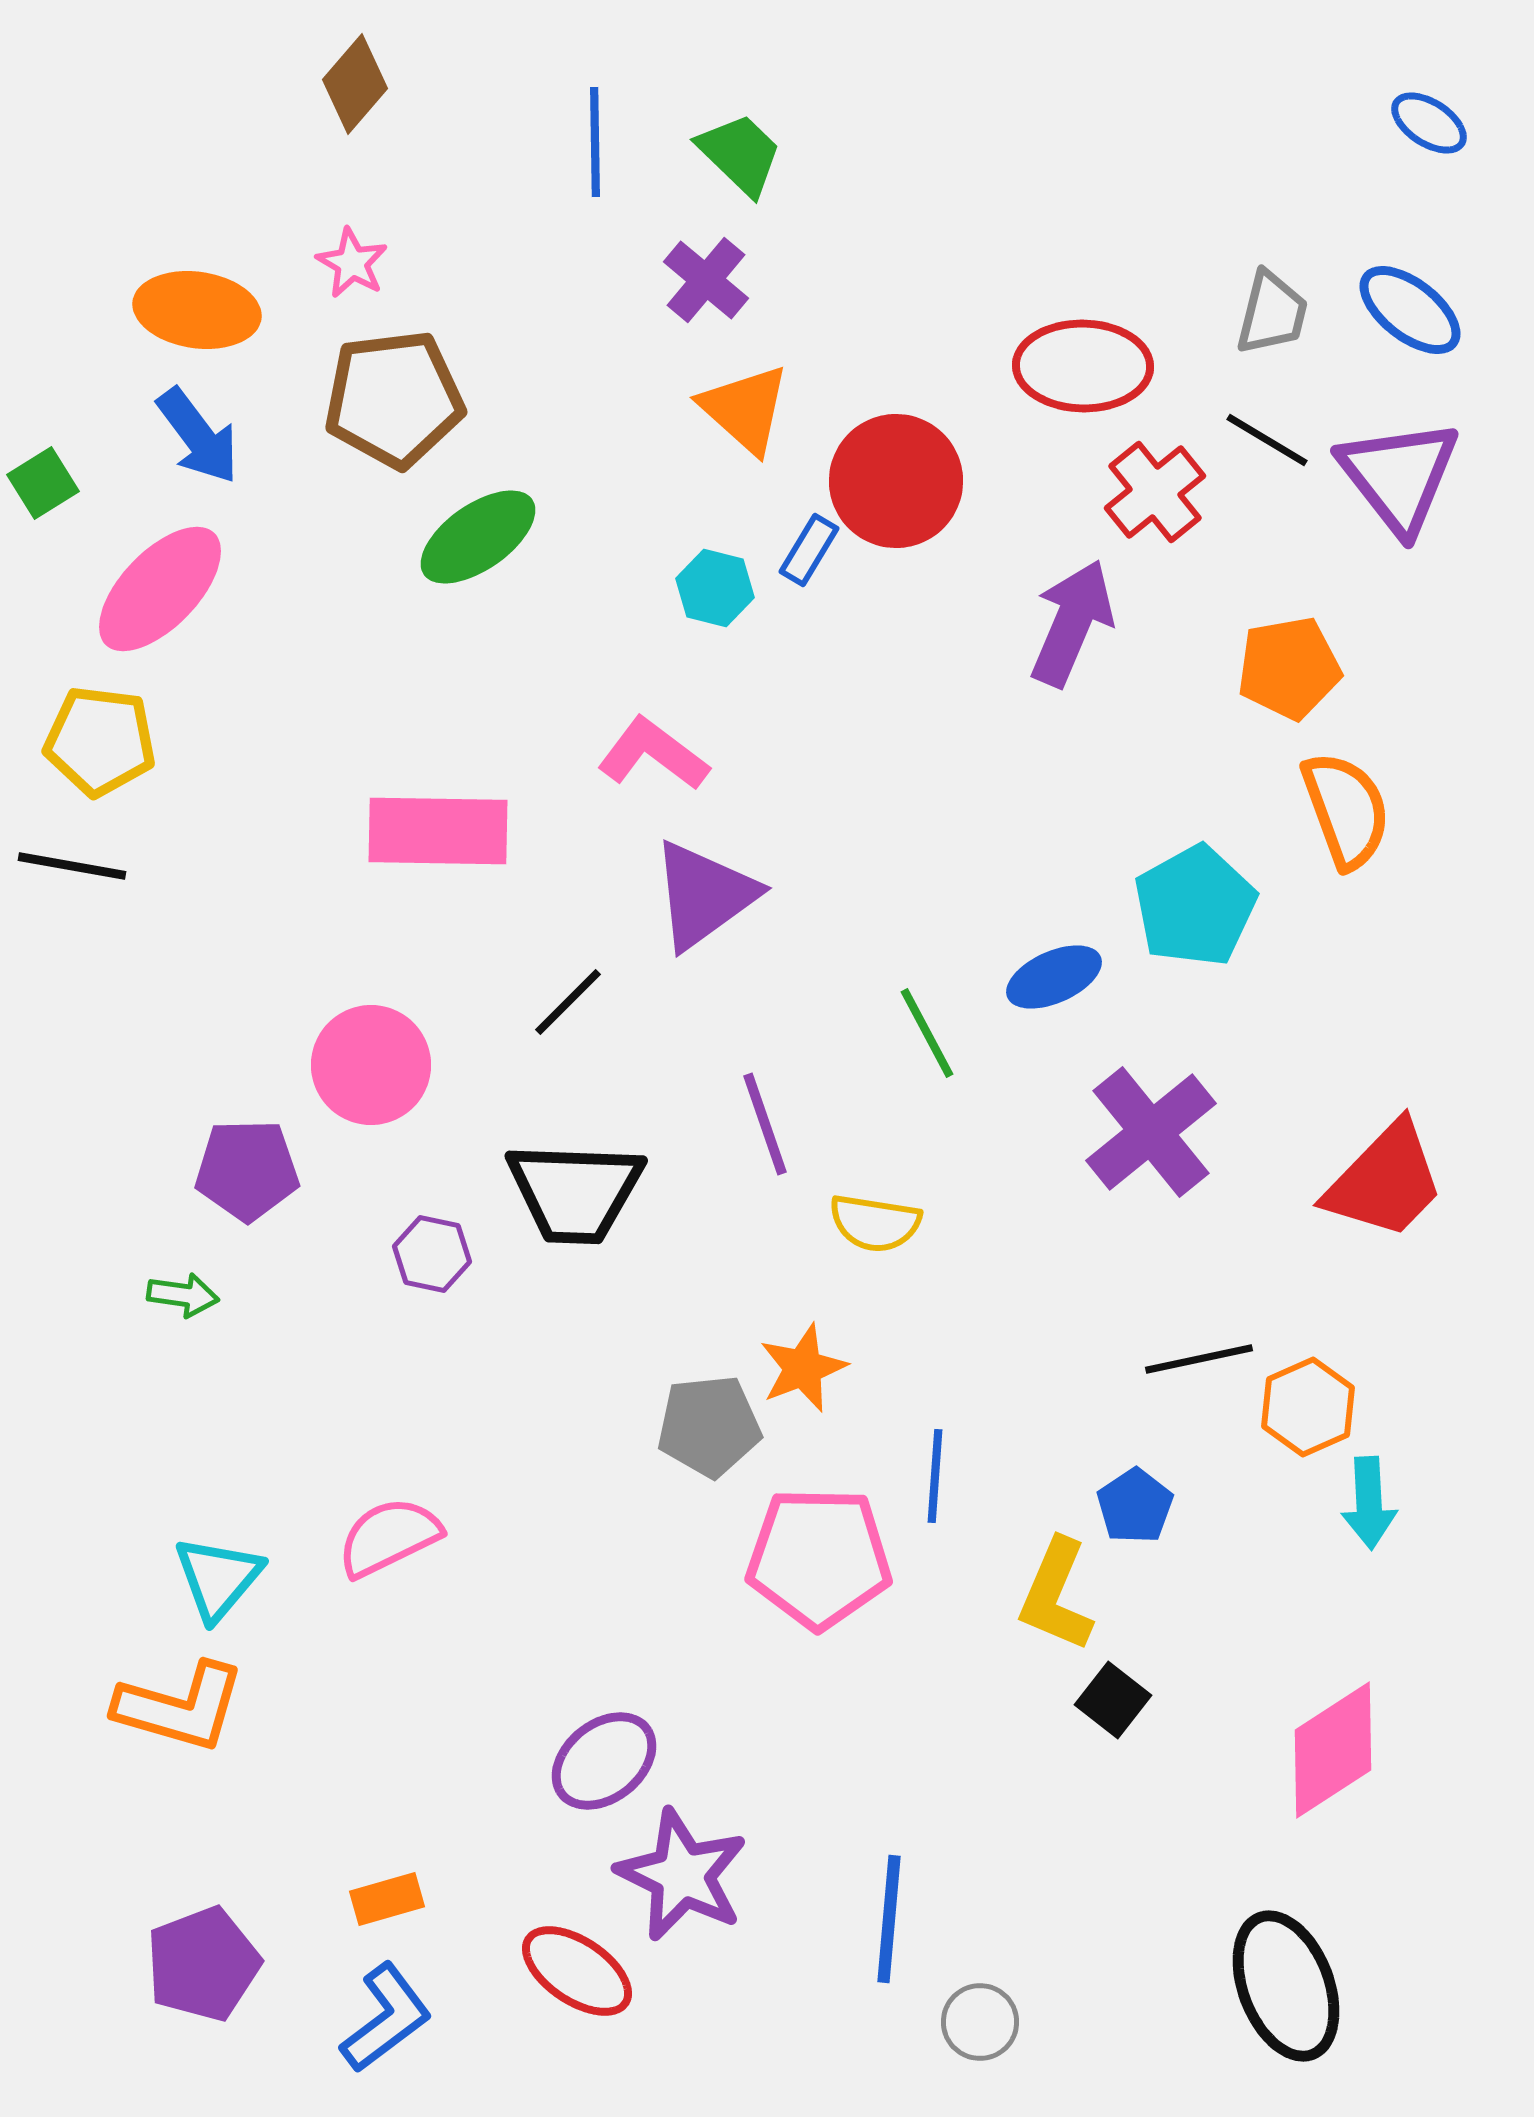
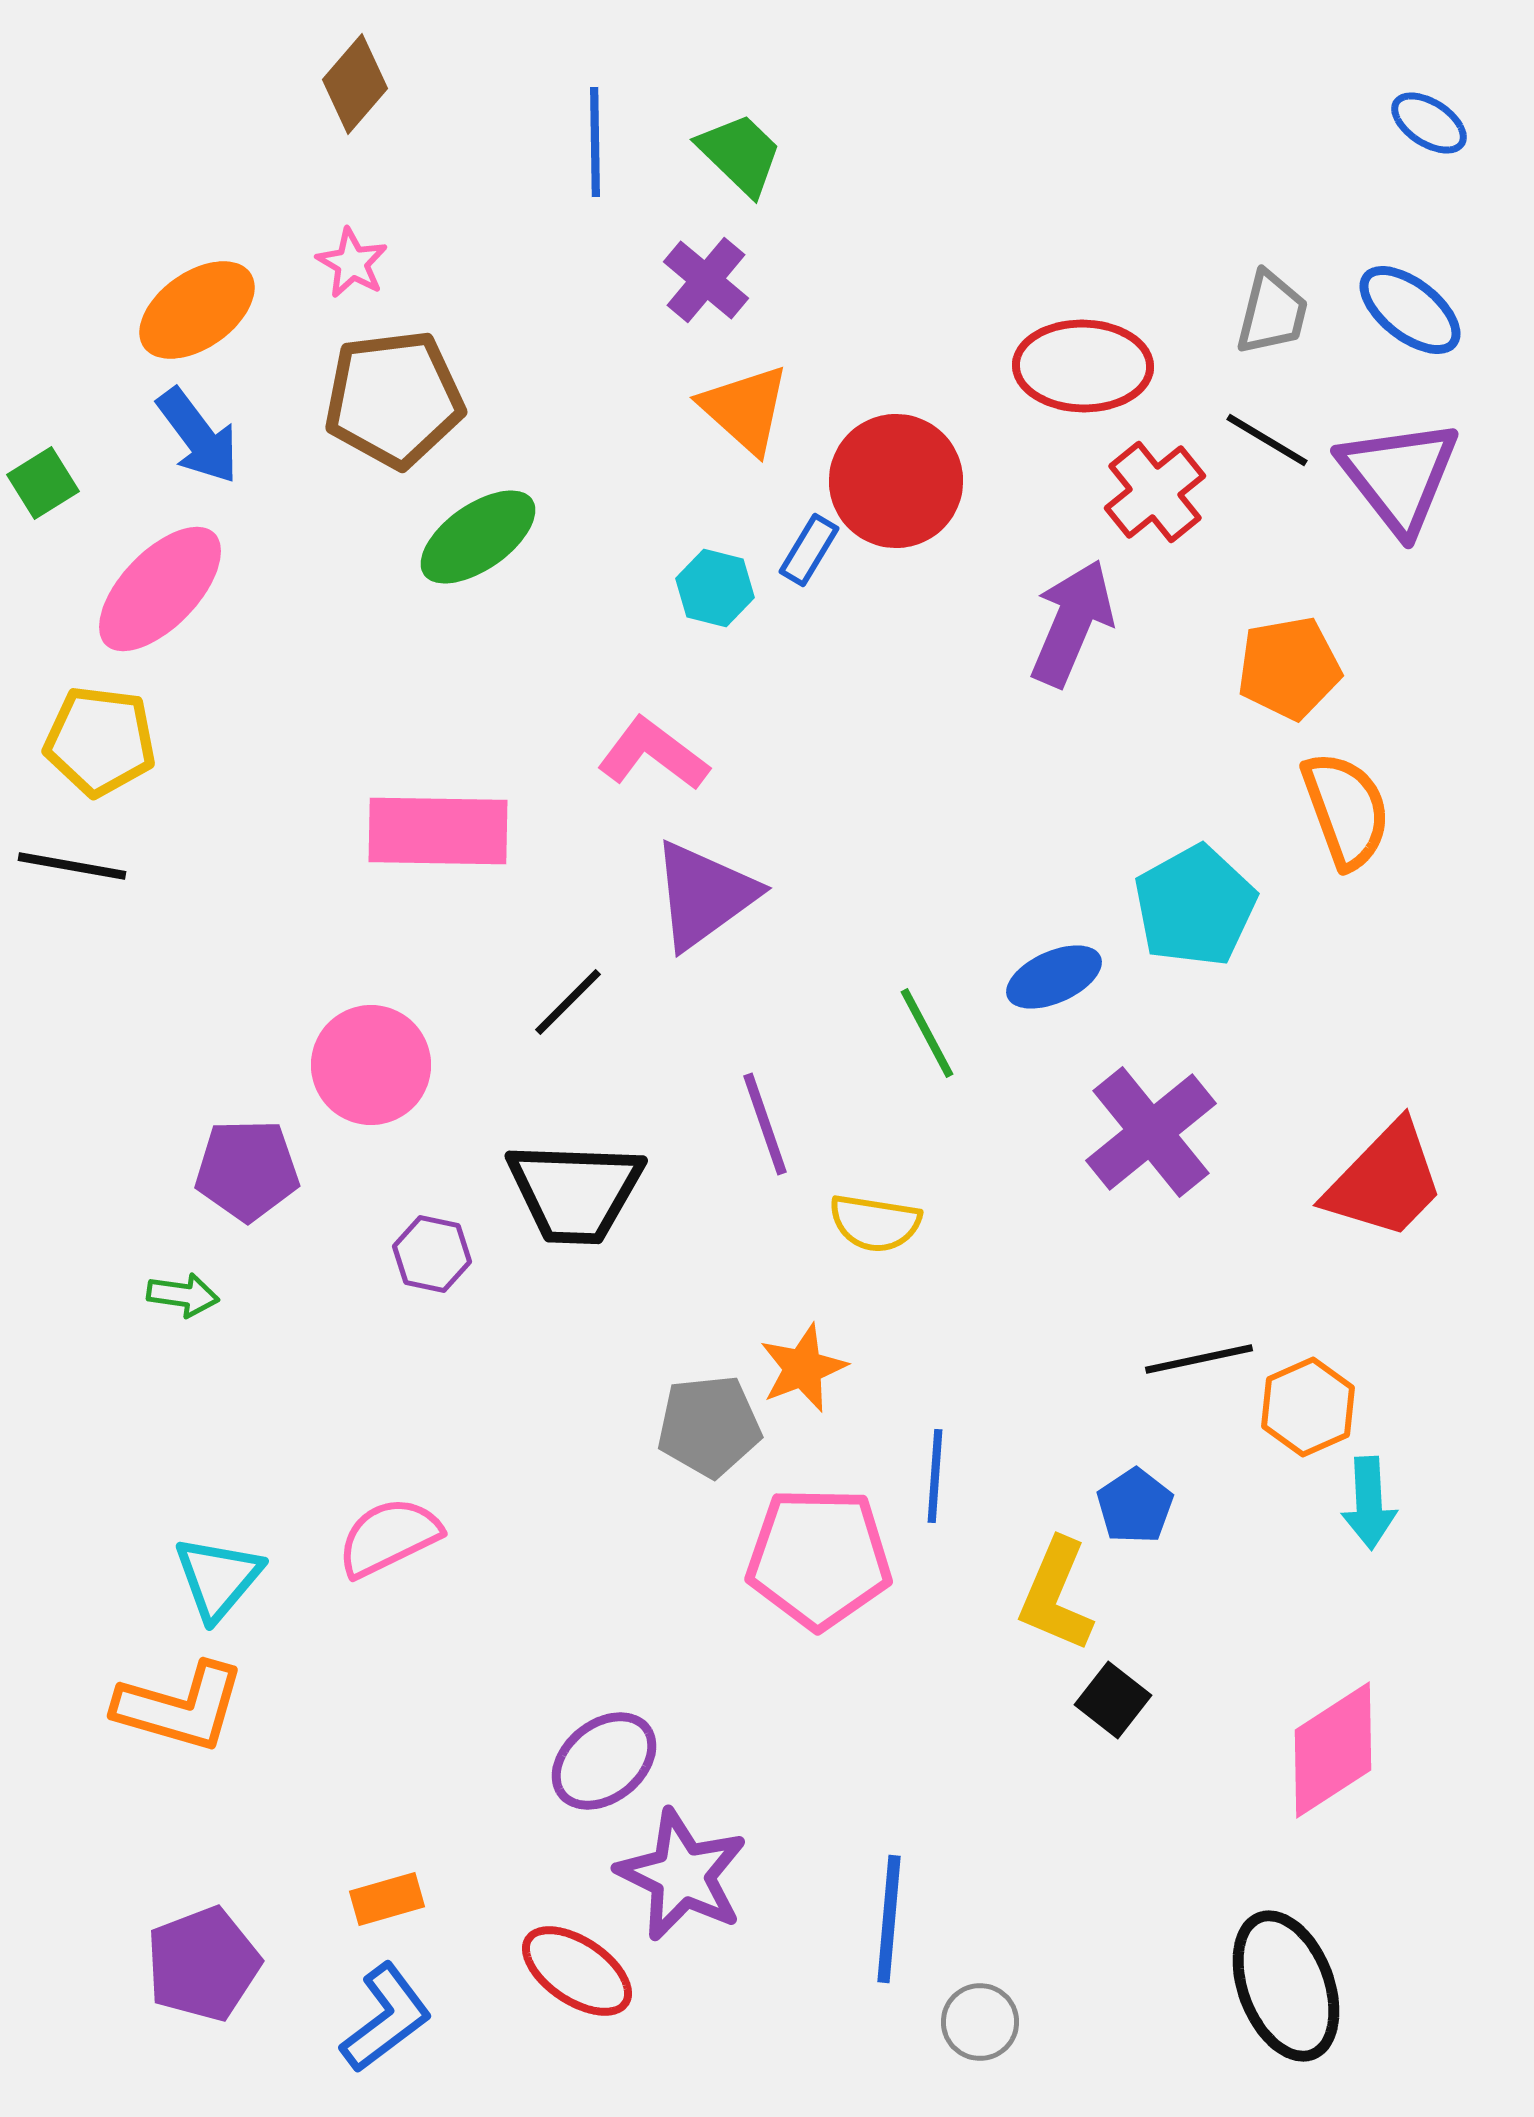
orange ellipse at (197, 310): rotated 43 degrees counterclockwise
